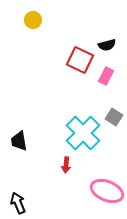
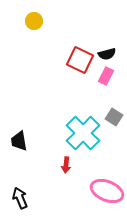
yellow circle: moved 1 px right, 1 px down
black semicircle: moved 9 px down
black arrow: moved 2 px right, 5 px up
